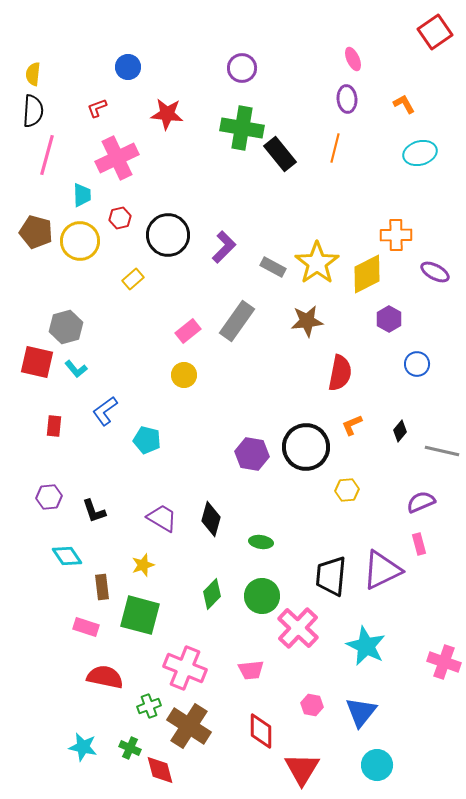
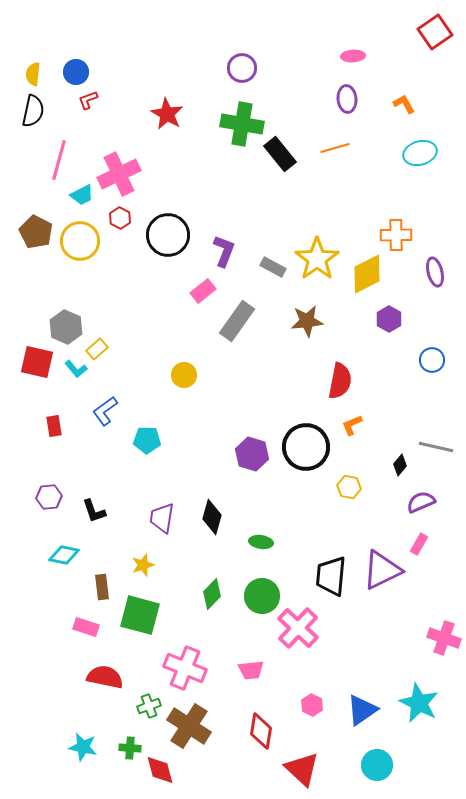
pink ellipse at (353, 59): moved 3 px up; rotated 70 degrees counterclockwise
blue circle at (128, 67): moved 52 px left, 5 px down
red L-shape at (97, 108): moved 9 px left, 8 px up
black semicircle at (33, 111): rotated 8 degrees clockwise
red star at (167, 114): rotated 24 degrees clockwise
green cross at (242, 128): moved 4 px up
orange line at (335, 148): rotated 60 degrees clockwise
pink line at (47, 155): moved 12 px right, 5 px down
pink cross at (117, 158): moved 2 px right, 16 px down
cyan trapezoid at (82, 195): rotated 65 degrees clockwise
red hexagon at (120, 218): rotated 20 degrees counterclockwise
brown pentagon at (36, 232): rotated 12 degrees clockwise
purple L-shape at (224, 247): moved 4 px down; rotated 24 degrees counterclockwise
yellow star at (317, 263): moved 4 px up
purple ellipse at (435, 272): rotated 48 degrees clockwise
yellow rectangle at (133, 279): moved 36 px left, 70 px down
gray hexagon at (66, 327): rotated 20 degrees counterclockwise
pink rectangle at (188, 331): moved 15 px right, 40 px up
blue circle at (417, 364): moved 15 px right, 4 px up
red semicircle at (340, 373): moved 8 px down
red rectangle at (54, 426): rotated 15 degrees counterclockwise
black diamond at (400, 431): moved 34 px down
cyan pentagon at (147, 440): rotated 12 degrees counterclockwise
gray line at (442, 451): moved 6 px left, 4 px up
purple hexagon at (252, 454): rotated 8 degrees clockwise
yellow hexagon at (347, 490): moved 2 px right, 3 px up; rotated 15 degrees clockwise
purple trapezoid at (162, 518): rotated 112 degrees counterclockwise
black diamond at (211, 519): moved 1 px right, 2 px up
pink rectangle at (419, 544): rotated 45 degrees clockwise
cyan diamond at (67, 556): moved 3 px left, 1 px up; rotated 44 degrees counterclockwise
cyan star at (366, 646): moved 53 px right, 57 px down
pink cross at (444, 662): moved 24 px up
pink hexagon at (312, 705): rotated 15 degrees clockwise
blue triangle at (361, 712): moved 1 px right, 2 px up; rotated 16 degrees clockwise
red diamond at (261, 731): rotated 9 degrees clockwise
green cross at (130, 748): rotated 20 degrees counterclockwise
red triangle at (302, 769): rotated 18 degrees counterclockwise
